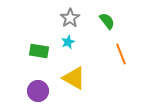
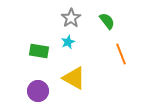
gray star: moved 1 px right
